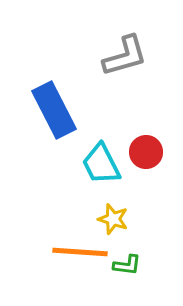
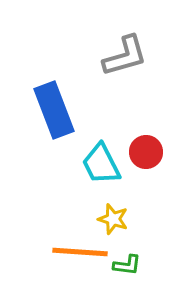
blue rectangle: rotated 6 degrees clockwise
